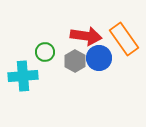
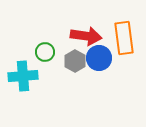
orange rectangle: moved 1 px up; rotated 28 degrees clockwise
